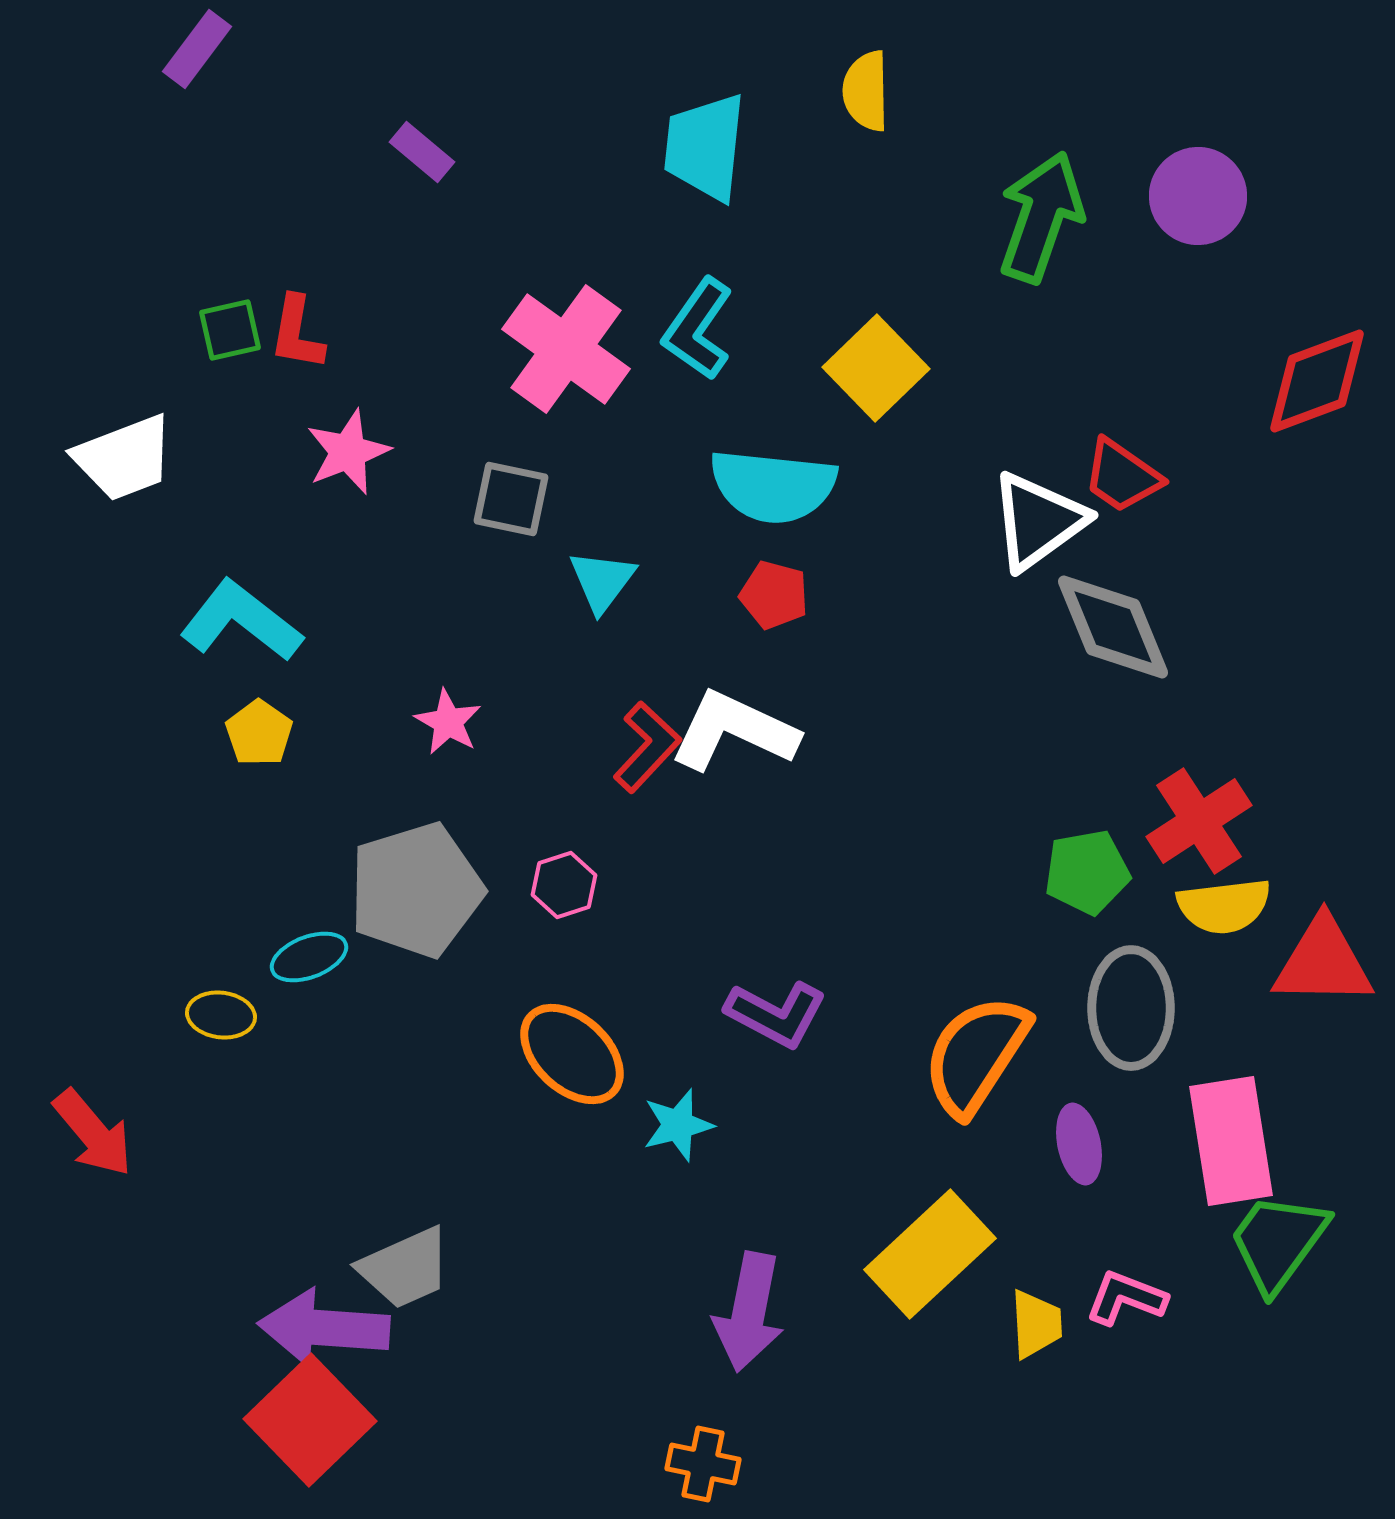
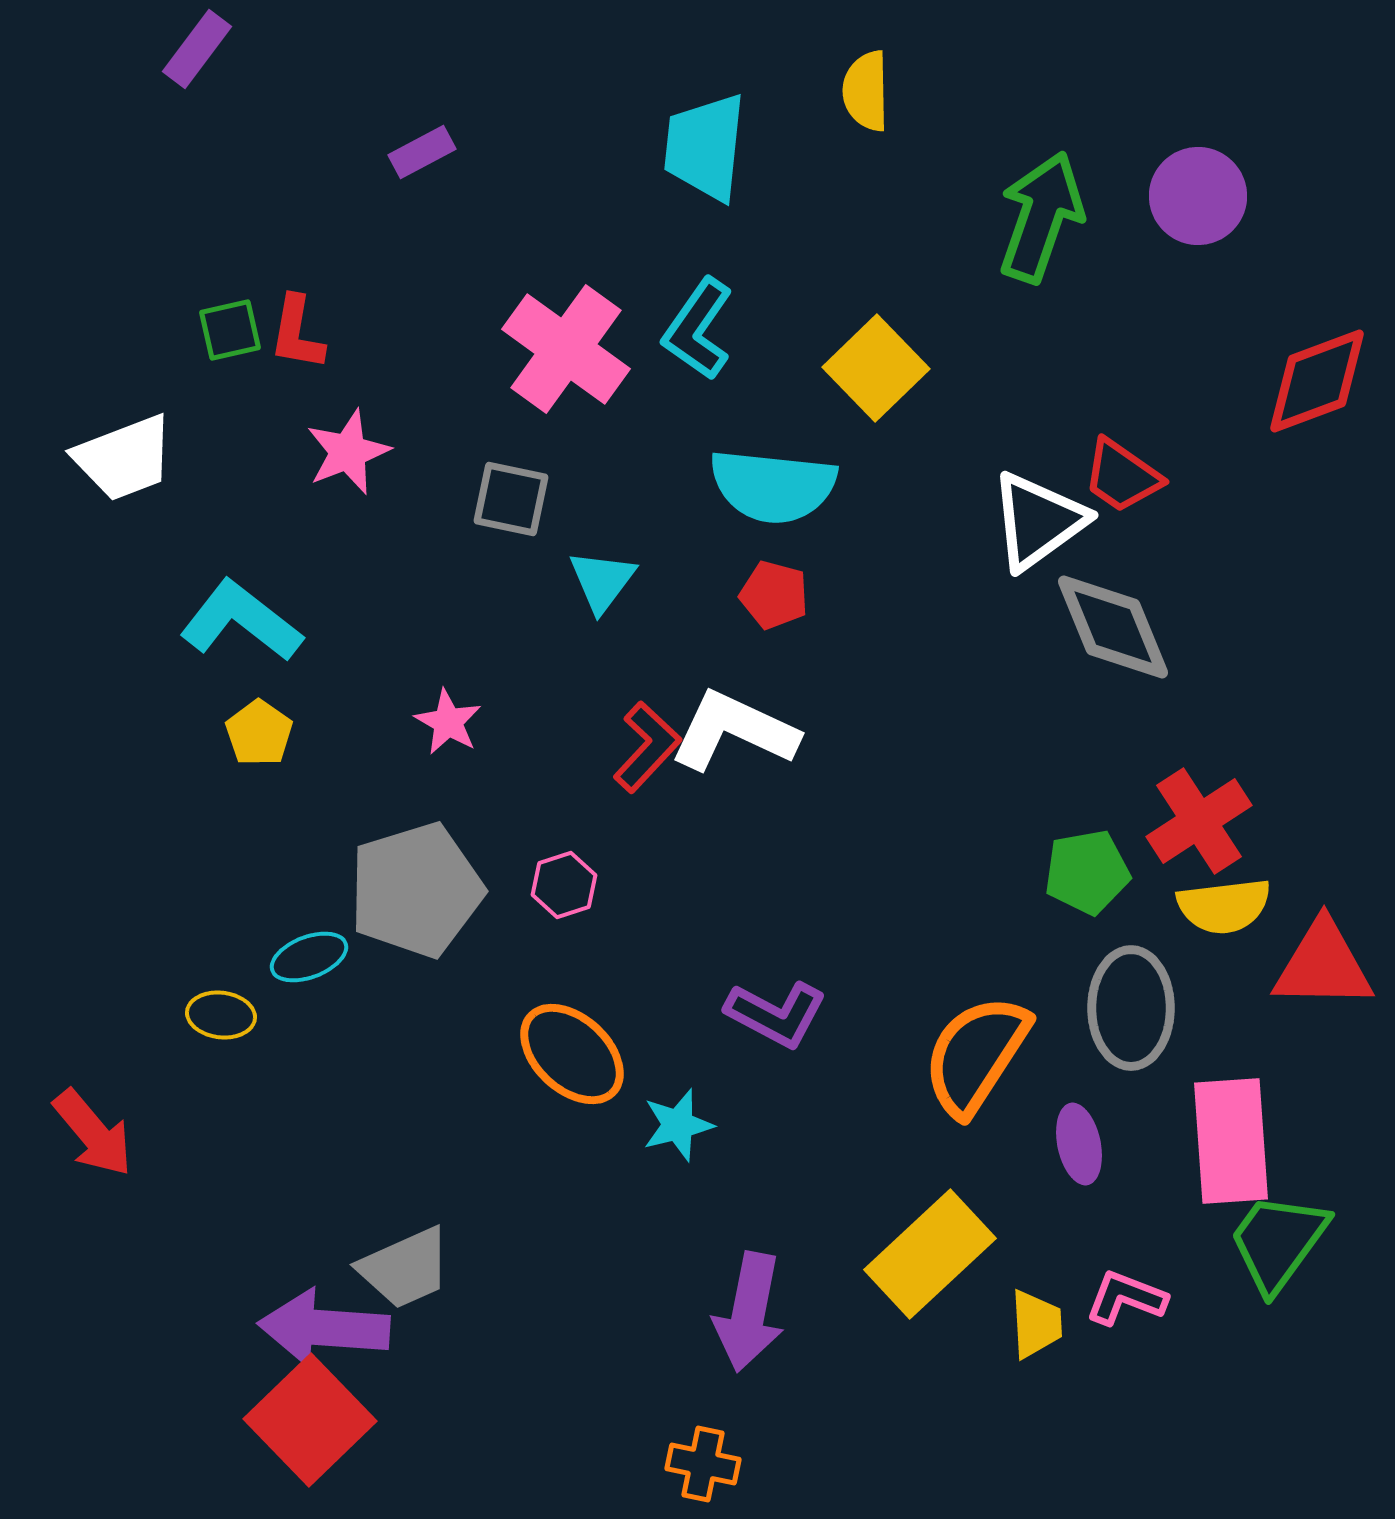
purple rectangle at (422, 152): rotated 68 degrees counterclockwise
red triangle at (1323, 962): moved 3 px down
pink rectangle at (1231, 1141): rotated 5 degrees clockwise
